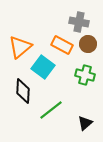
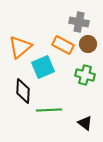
orange rectangle: moved 1 px right
cyan square: rotated 30 degrees clockwise
green line: moved 2 px left; rotated 35 degrees clockwise
black triangle: rotated 42 degrees counterclockwise
